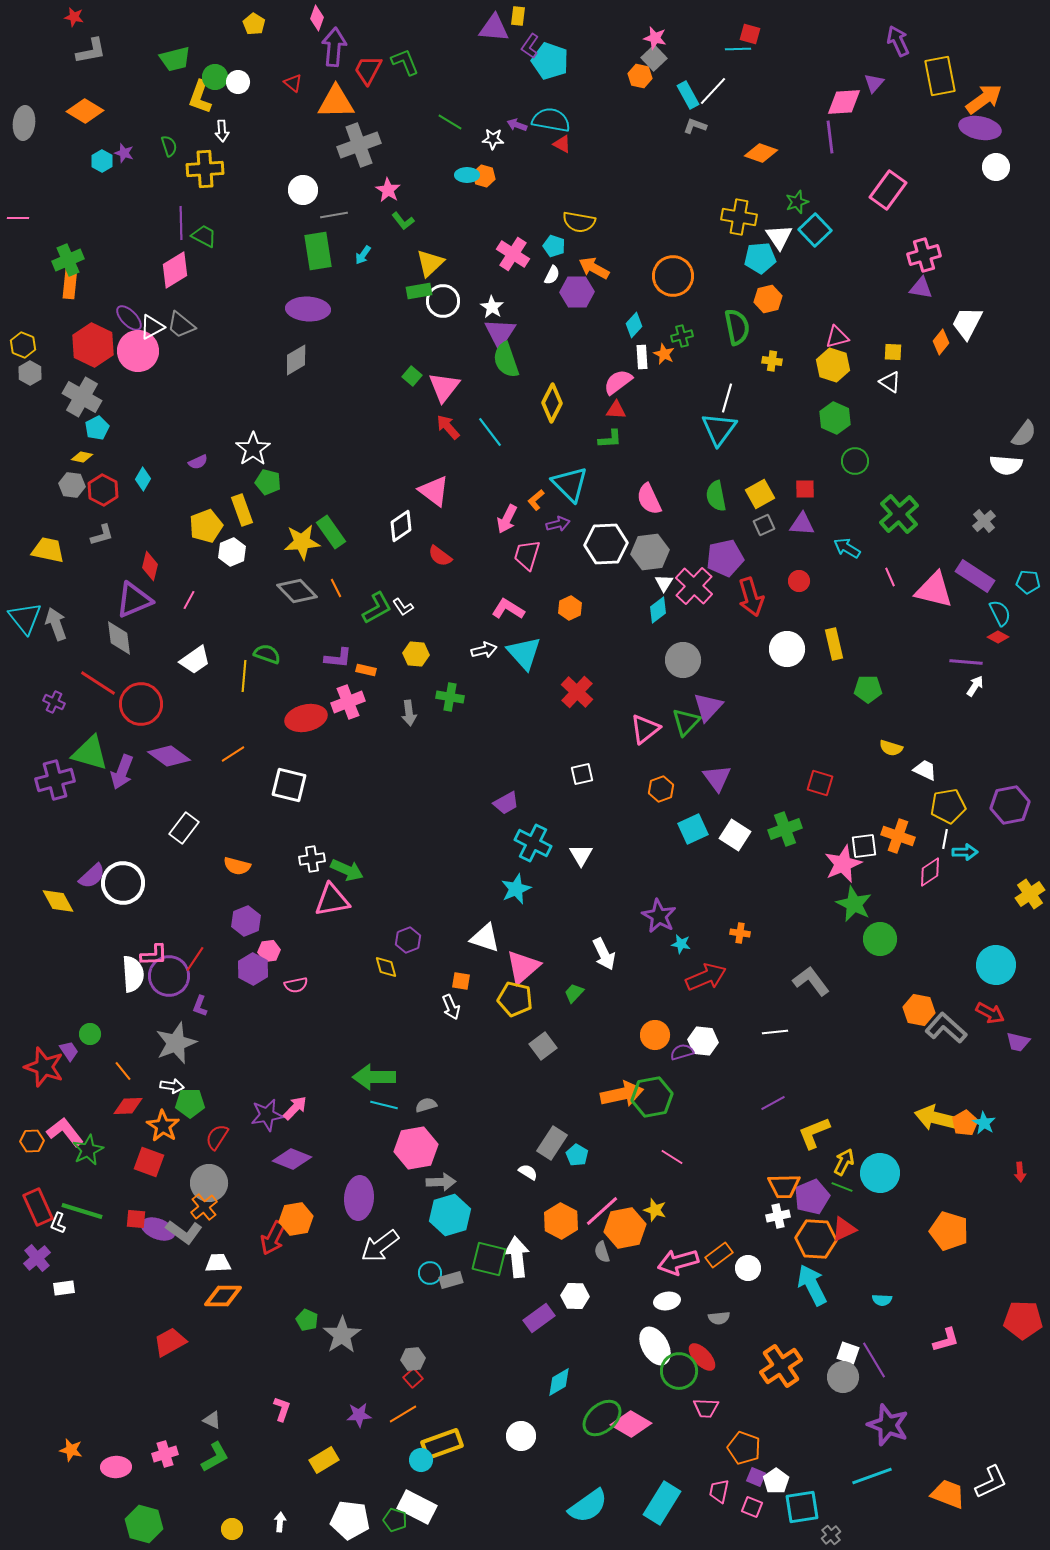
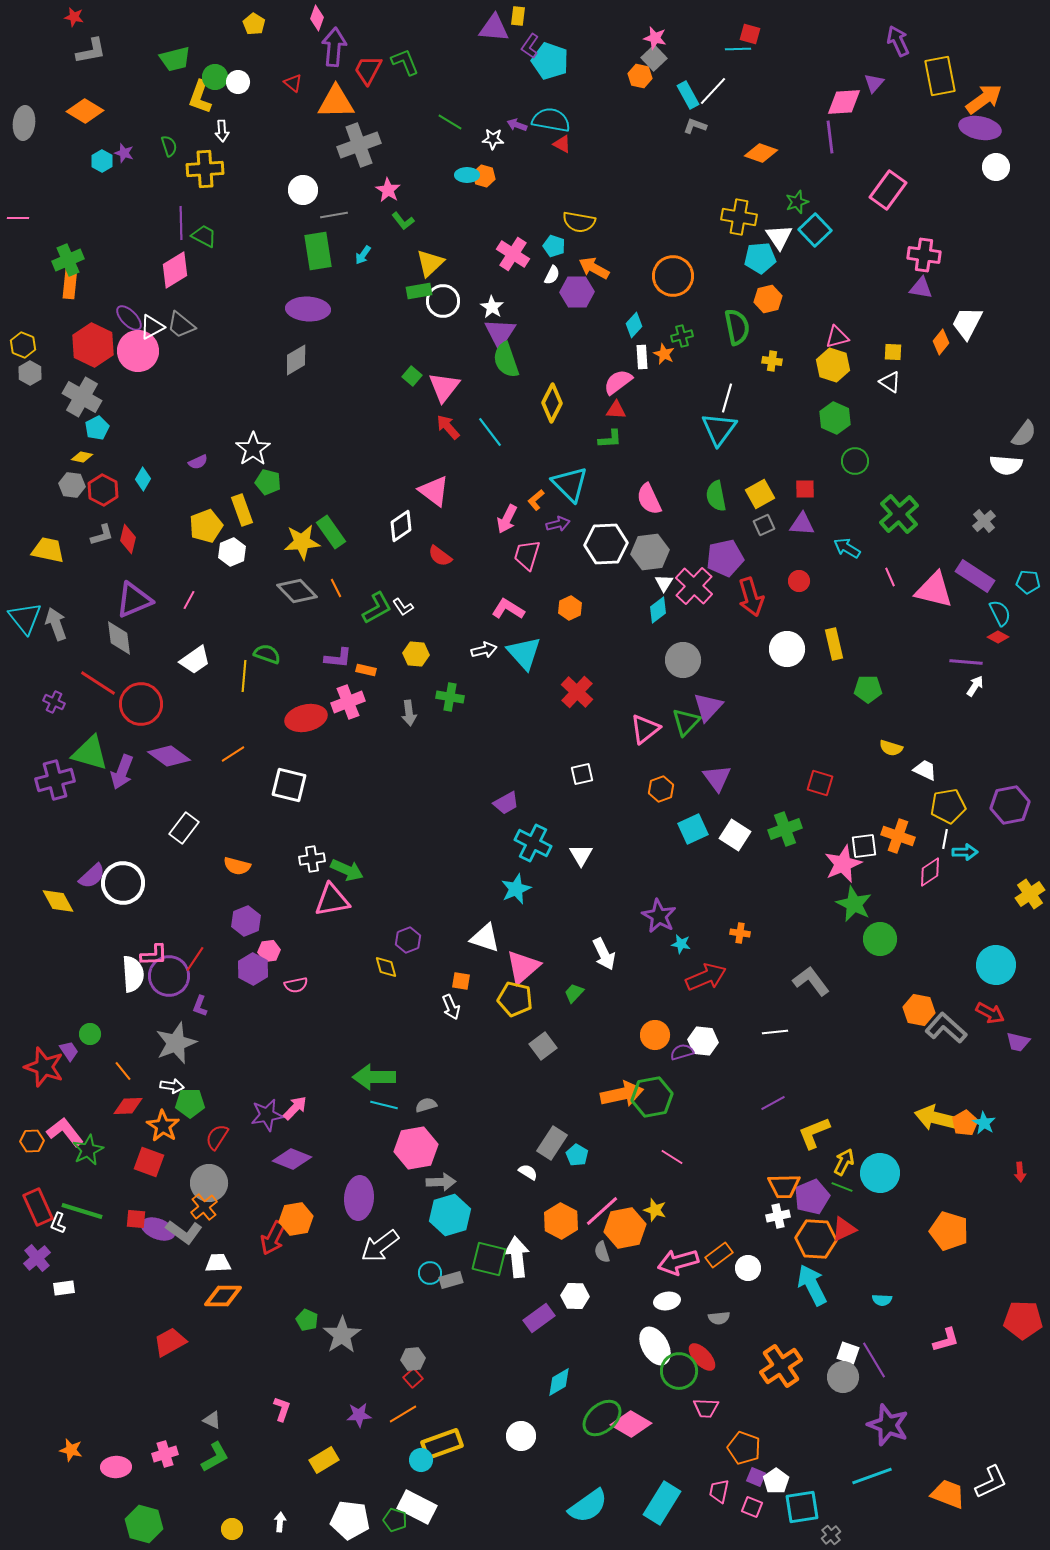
pink cross at (924, 255): rotated 24 degrees clockwise
red diamond at (150, 566): moved 22 px left, 27 px up
